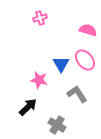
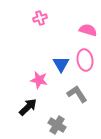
pink ellipse: rotated 30 degrees clockwise
